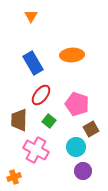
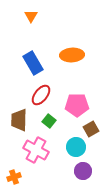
pink pentagon: moved 1 px down; rotated 20 degrees counterclockwise
